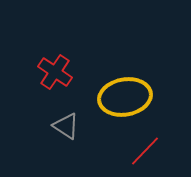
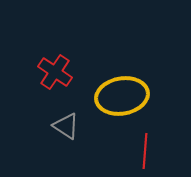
yellow ellipse: moved 3 px left, 1 px up
red line: rotated 40 degrees counterclockwise
